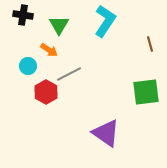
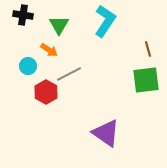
brown line: moved 2 px left, 5 px down
green square: moved 12 px up
